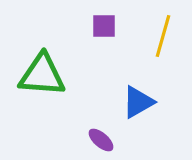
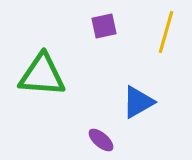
purple square: rotated 12 degrees counterclockwise
yellow line: moved 3 px right, 4 px up
